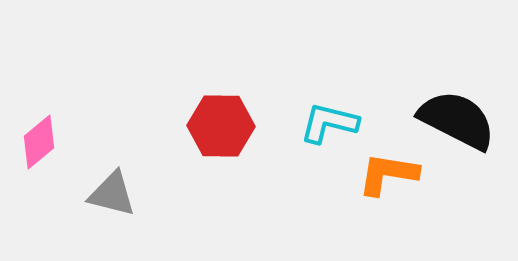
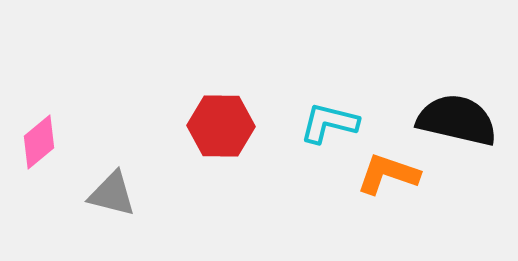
black semicircle: rotated 14 degrees counterclockwise
orange L-shape: rotated 10 degrees clockwise
